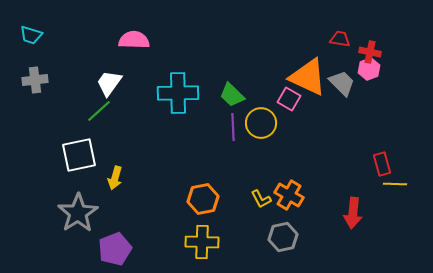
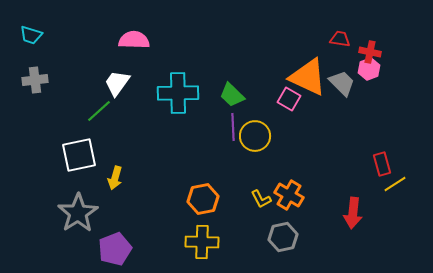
white trapezoid: moved 8 px right
yellow circle: moved 6 px left, 13 px down
yellow line: rotated 35 degrees counterclockwise
